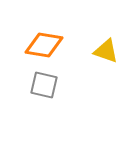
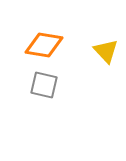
yellow triangle: rotated 28 degrees clockwise
